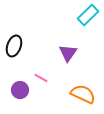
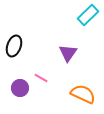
purple circle: moved 2 px up
